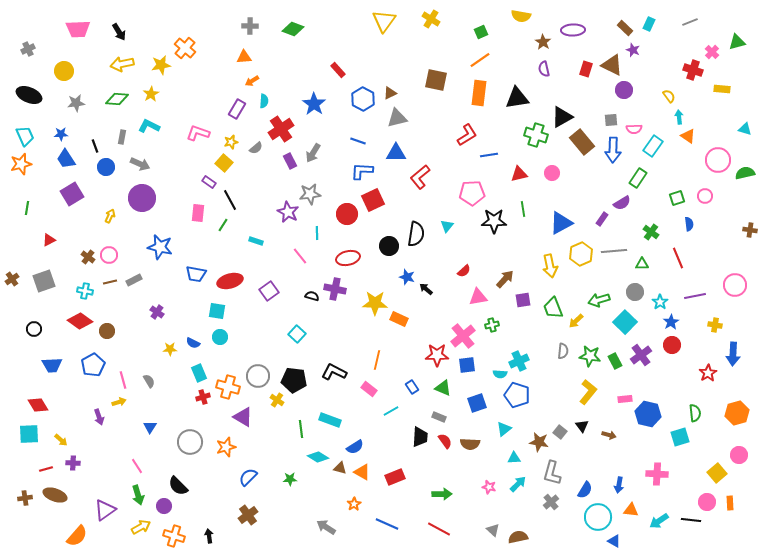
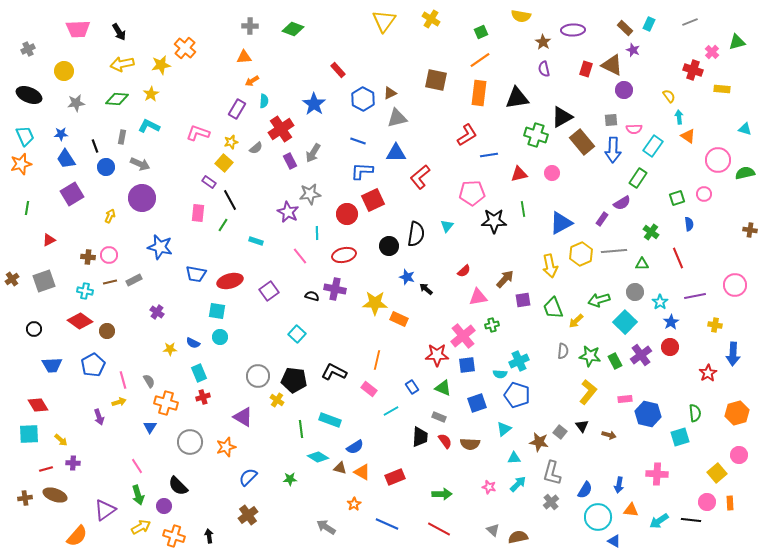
pink circle at (705, 196): moved 1 px left, 2 px up
brown cross at (88, 257): rotated 32 degrees counterclockwise
red ellipse at (348, 258): moved 4 px left, 3 px up
red circle at (672, 345): moved 2 px left, 2 px down
orange cross at (228, 387): moved 62 px left, 16 px down
